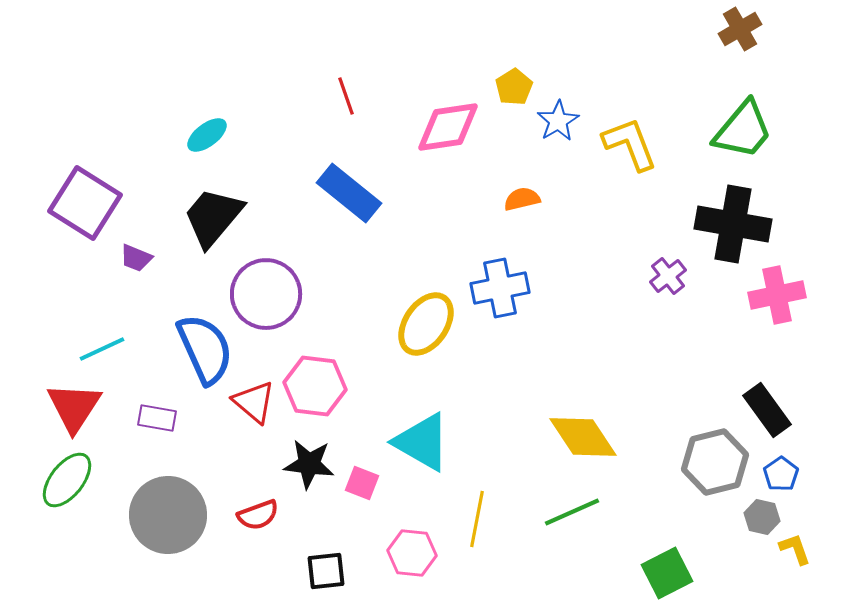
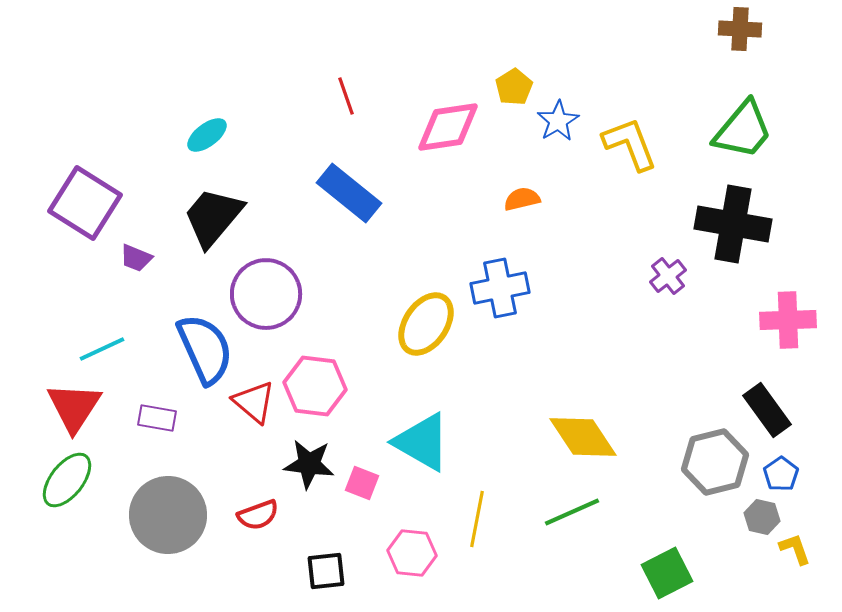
brown cross at (740, 29): rotated 33 degrees clockwise
pink cross at (777, 295): moved 11 px right, 25 px down; rotated 10 degrees clockwise
